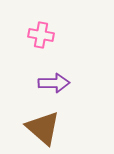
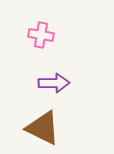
brown triangle: rotated 15 degrees counterclockwise
